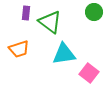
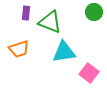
green triangle: rotated 15 degrees counterclockwise
cyan triangle: moved 2 px up
